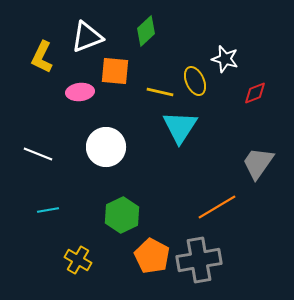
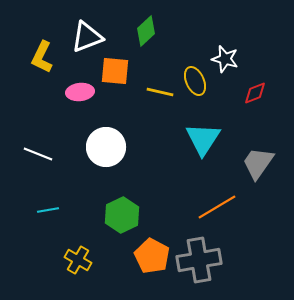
cyan triangle: moved 23 px right, 12 px down
